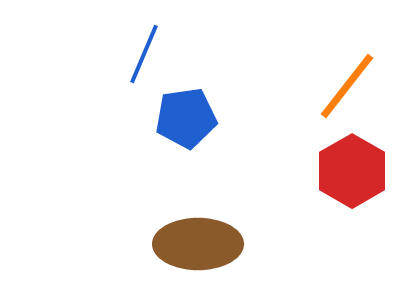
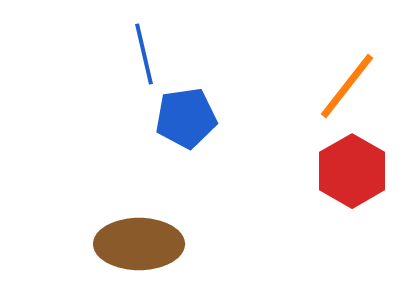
blue line: rotated 36 degrees counterclockwise
brown ellipse: moved 59 px left
